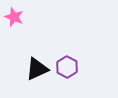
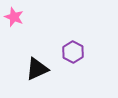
purple hexagon: moved 6 px right, 15 px up
